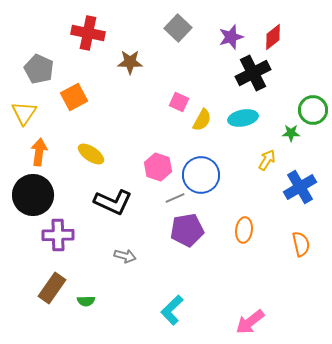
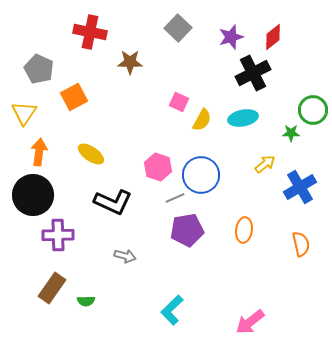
red cross: moved 2 px right, 1 px up
yellow arrow: moved 2 px left, 4 px down; rotated 20 degrees clockwise
